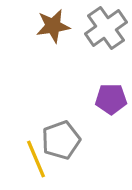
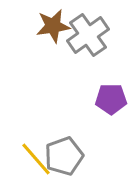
gray cross: moved 18 px left, 7 px down
gray pentagon: moved 3 px right, 16 px down
yellow line: rotated 18 degrees counterclockwise
